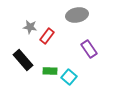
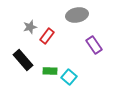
gray star: rotated 24 degrees counterclockwise
purple rectangle: moved 5 px right, 4 px up
